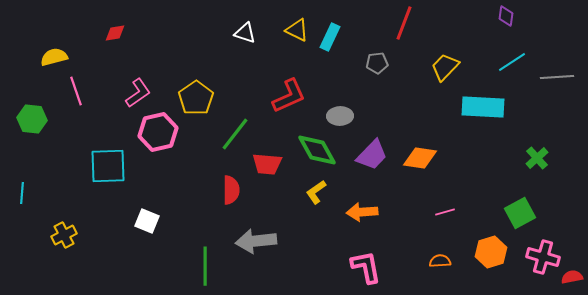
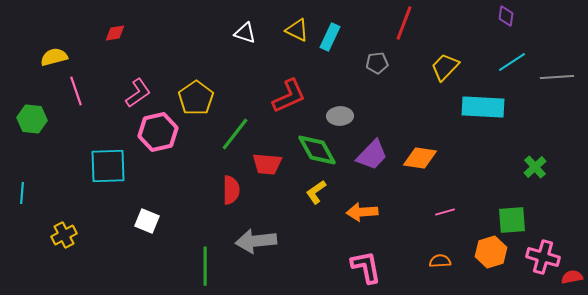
green cross at (537, 158): moved 2 px left, 9 px down
green square at (520, 213): moved 8 px left, 7 px down; rotated 24 degrees clockwise
